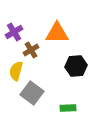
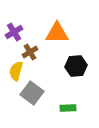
brown cross: moved 1 px left, 2 px down
